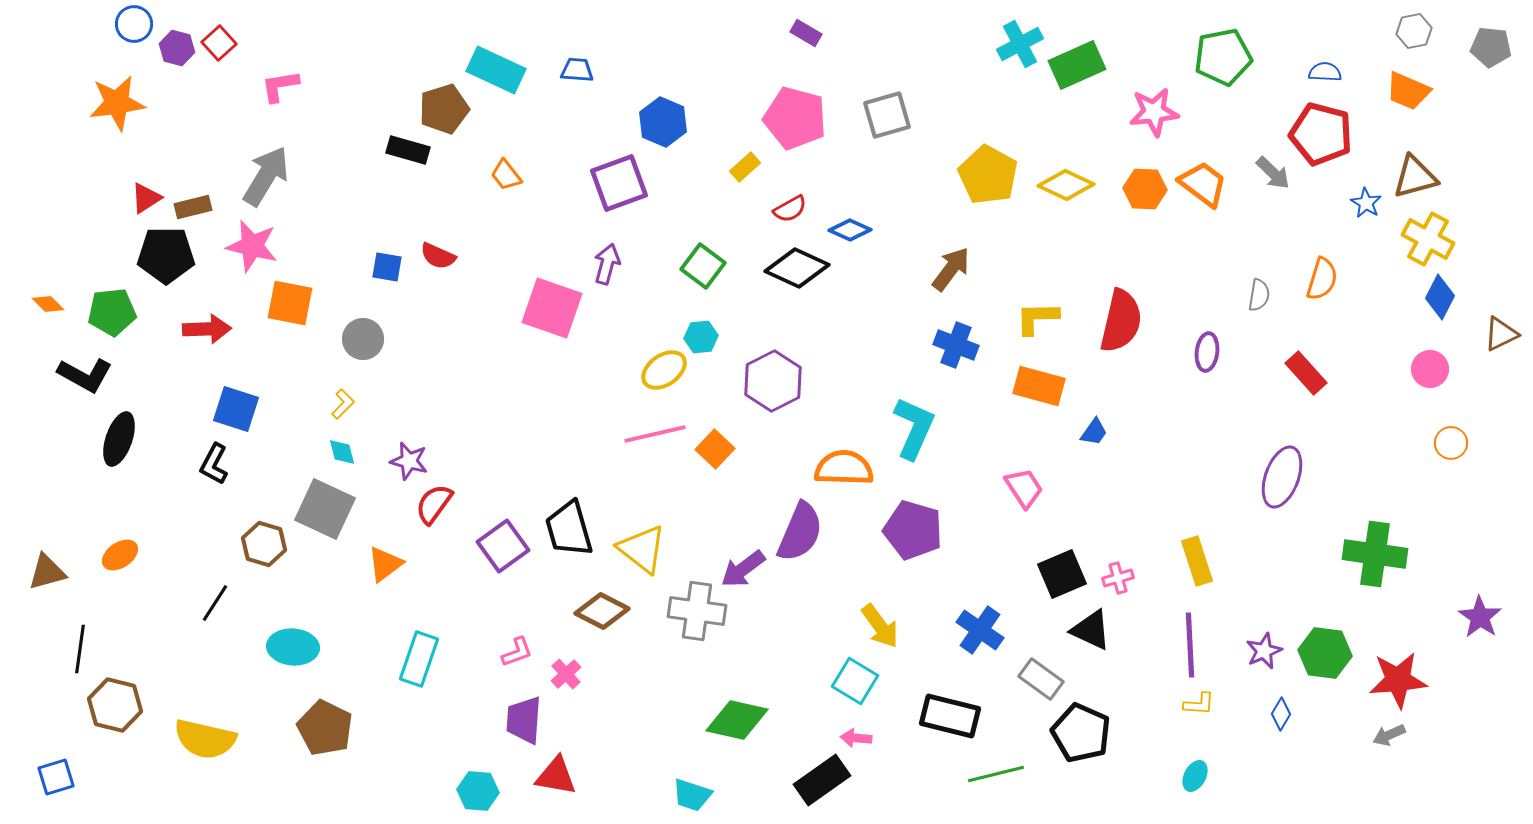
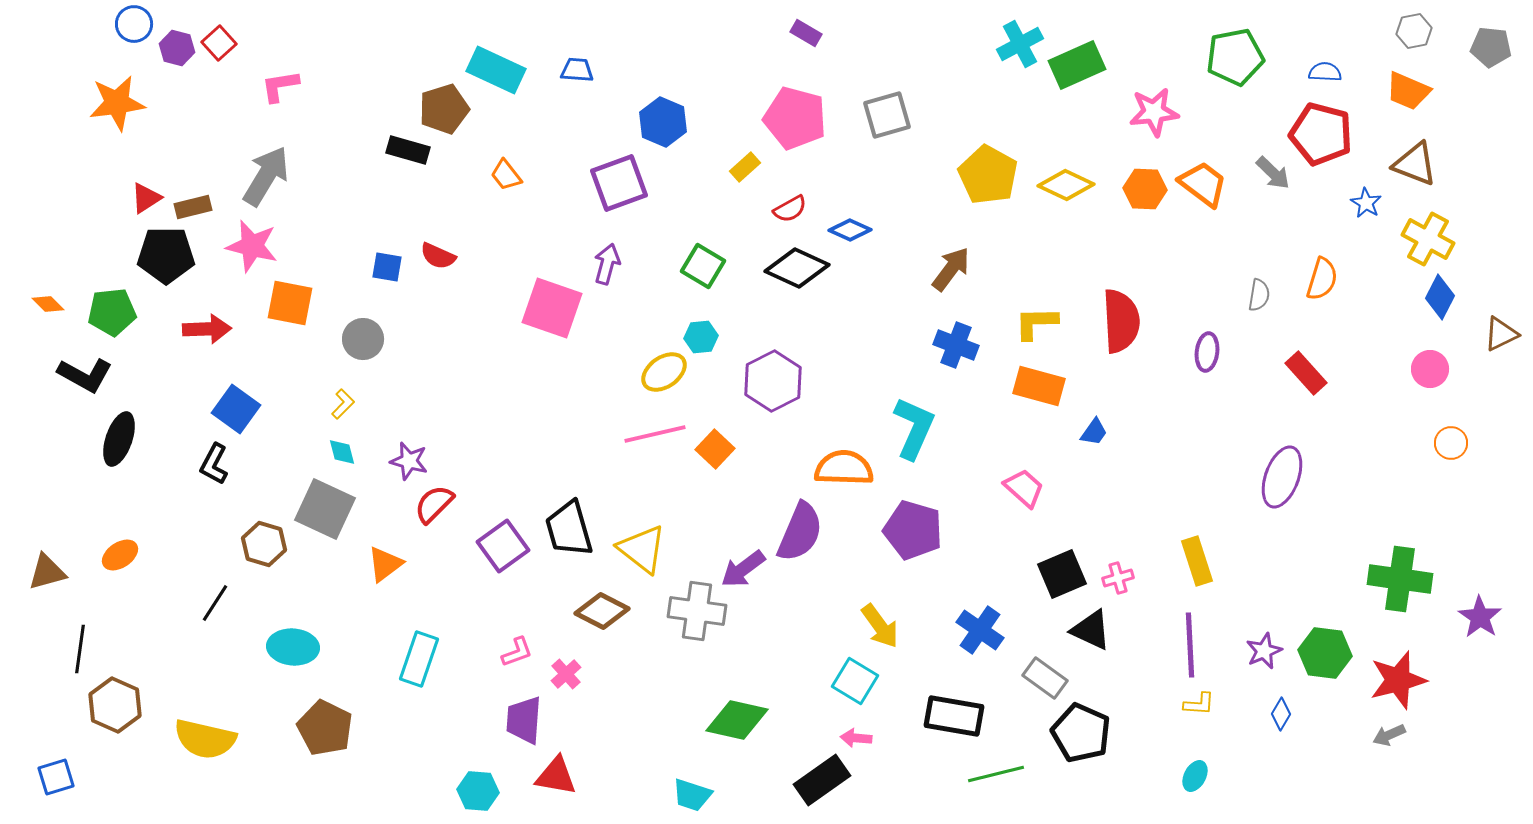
green pentagon at (1223, 57): moved 12 px right
brown triangle at (1415, 177): moved 13 px up; rotated 36 degrees clockwise
green square at (703, 266): rotated 6 degrees counterclockwise
yellow L-shape at (1037, 318): moved 1 px left, 5 px down
red semicircle at (1121, 321): rotated 16 degrees counterclockwise
yellow ellipse at (664, 370): moved 2 px down
blue square at (236, 409): rotated 18 degrees clockwise
pink trapezoid at (1024, 488): rotated 15 degrees counterclockwise
red semicircle at (434, 504): rotated 9 degrees clockwise
green cross at (1375, 554): moved 25 px right, 25 px down
gray rectangle at (1041, 679): moved 4 px right, 1 px up
red star at (1398, 680): rotated 10 degrees counterclockwise
brown hexagon at (115, 705): rotated 10 degrees clockwise
black rectangle at (950, 716): moved 4 px right; rotated 4 degrees counterclockwise
